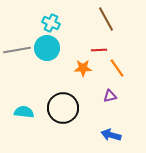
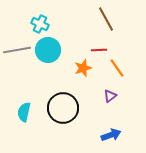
cyan cross: moved 11 px left, 1 px down
cyan circle: moved 1 px right, 2 px down
orange star: rotated 18 degrees counterclockwise
purple triangle: rotated 24 degrees counterclockwise
cyan semicircle: rotated 84 degrees counterclockwise
blue arrow: rotated 144 degrees clockwise
